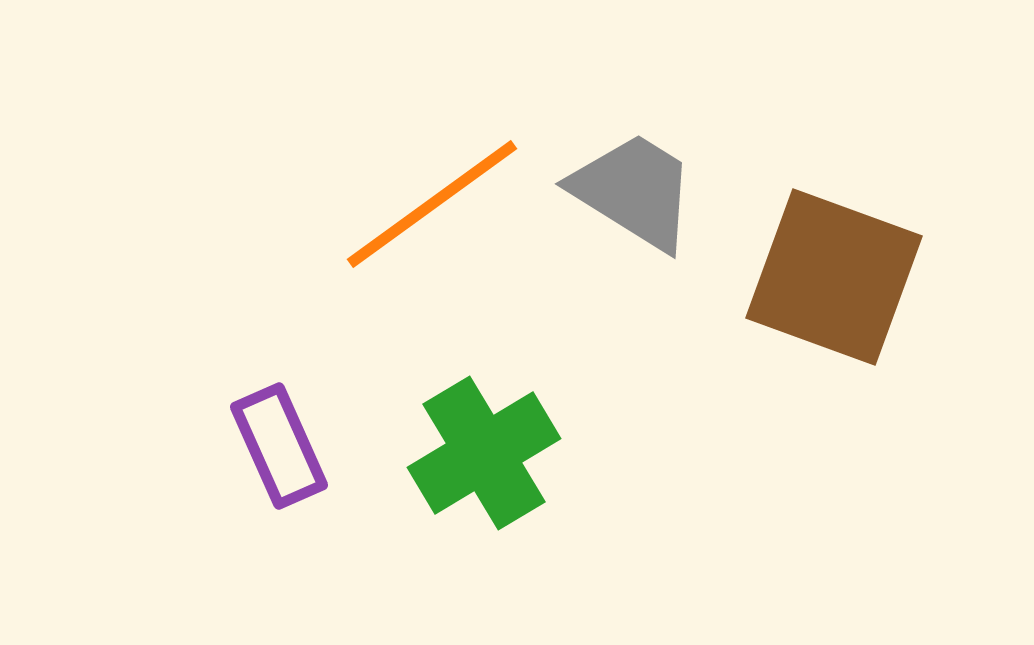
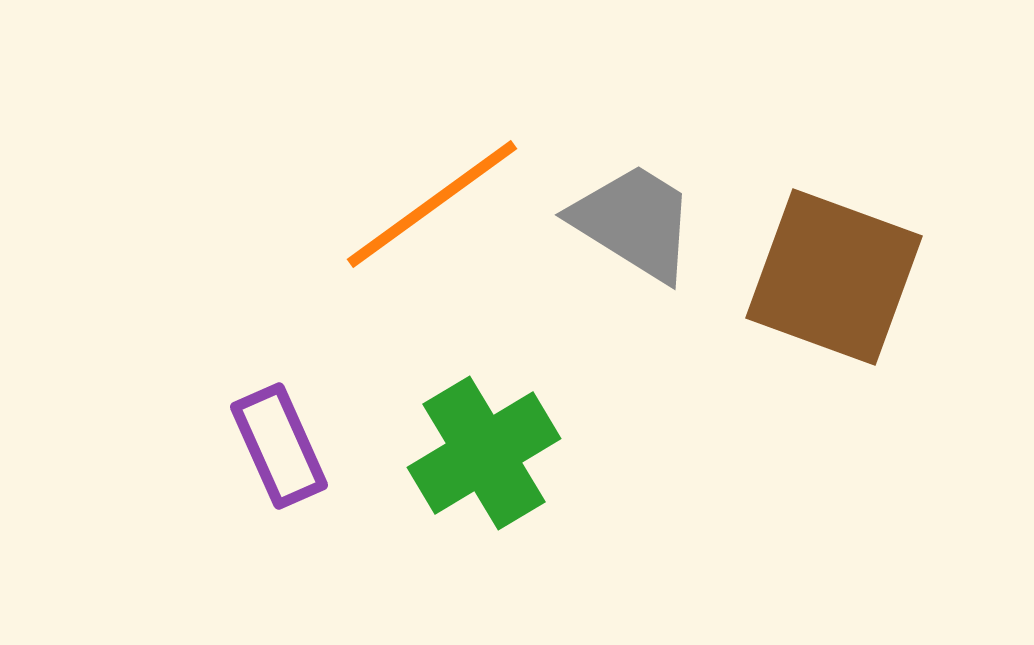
gray trapezoid: moved 31 px down
